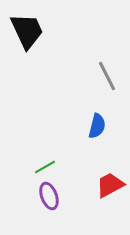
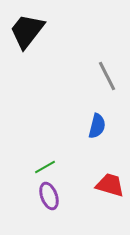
black trapezoid: rotated 117 degrees counterclockwise
red trapezoid: rotated 44 degrees clockwise
